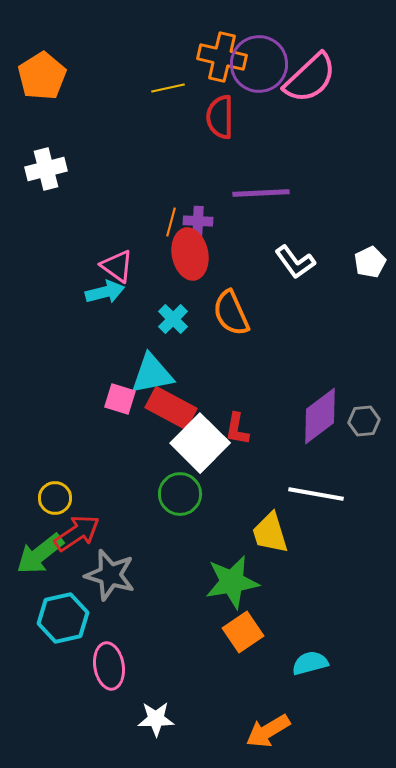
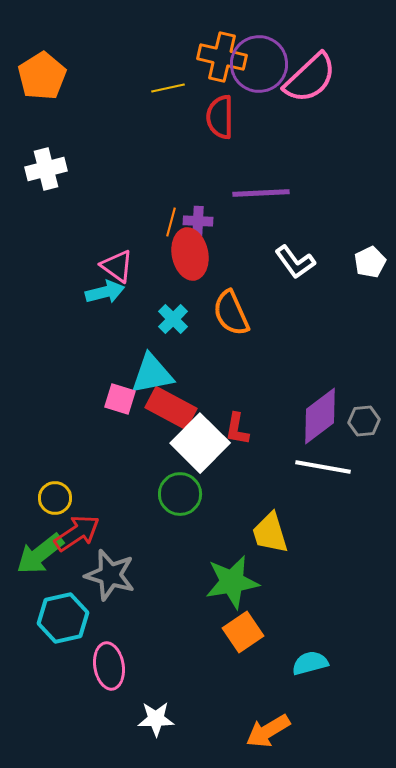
white line: moved 7 px right, 27 px up
